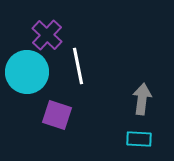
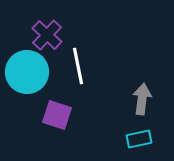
cyan rectangle: rotated 15 degrees counterclockwise
